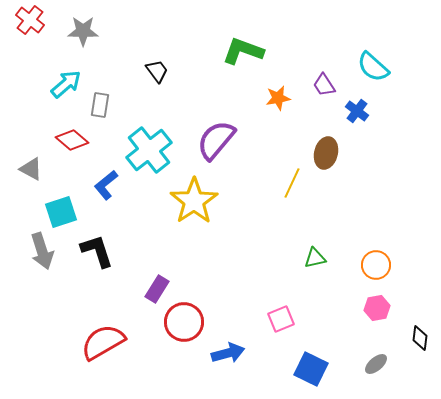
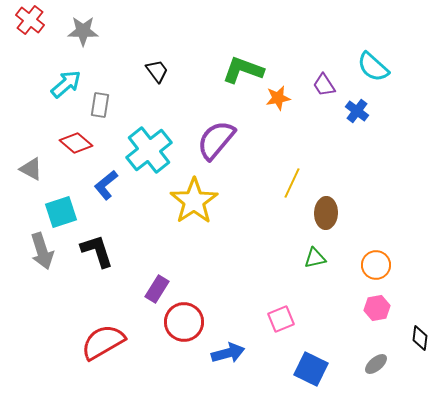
green L-shape: moved 19 px down
red diamond: moved 4 px right, 3 px down
brown ellipse: moved 60 px down; rotated 12 degrees counterclockwise
